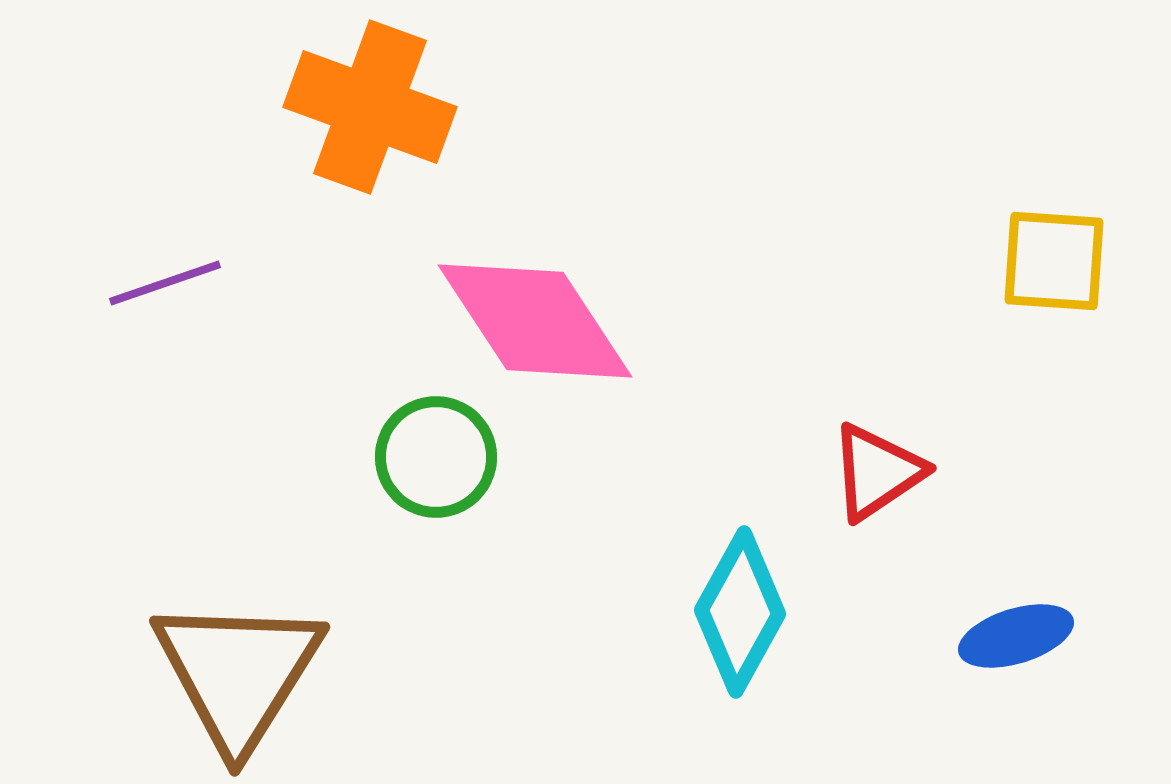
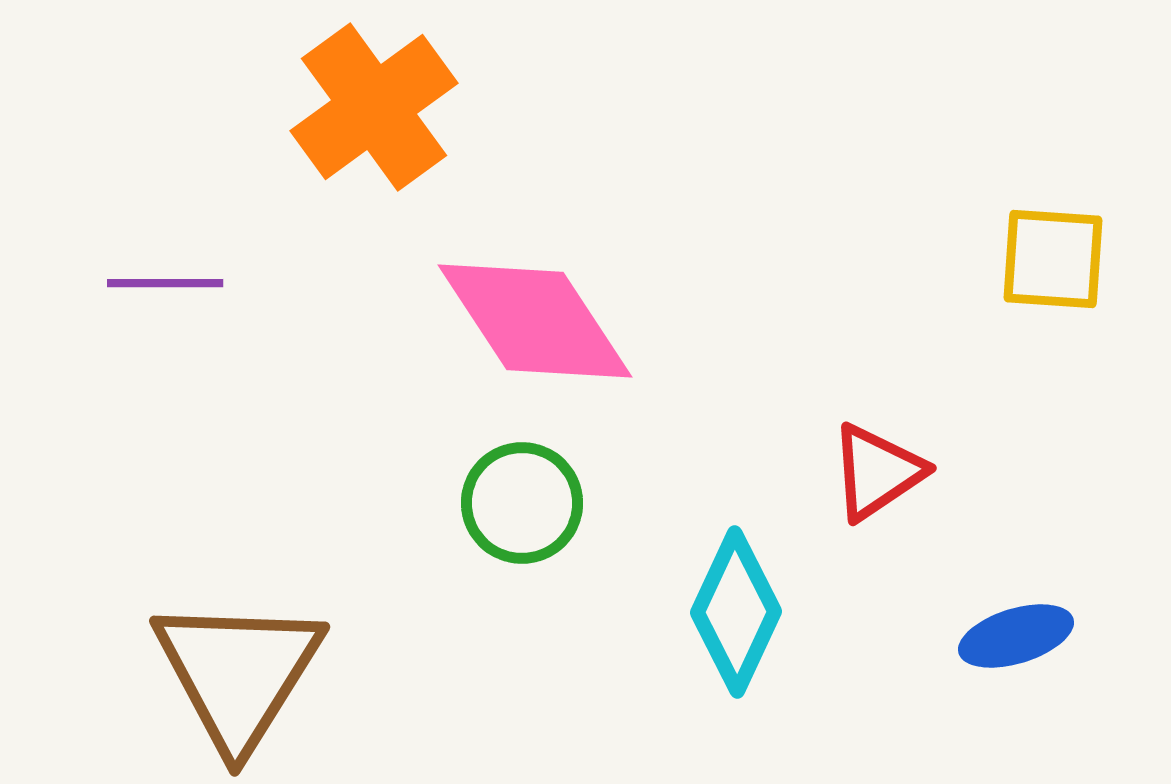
orange cross: moved 4 px right; rotated 34 degrees clockwise
yellow square: moved 1 px left, 2 px up
purple line: rotated 19 degrees clockwise
green circle: moved 86 px right, 46 px down
cyan diamond: moved 4 px left; rotated 4 degrees counterclockwise
